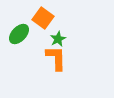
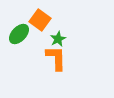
orange square: moved 3 px left, 2 px down
